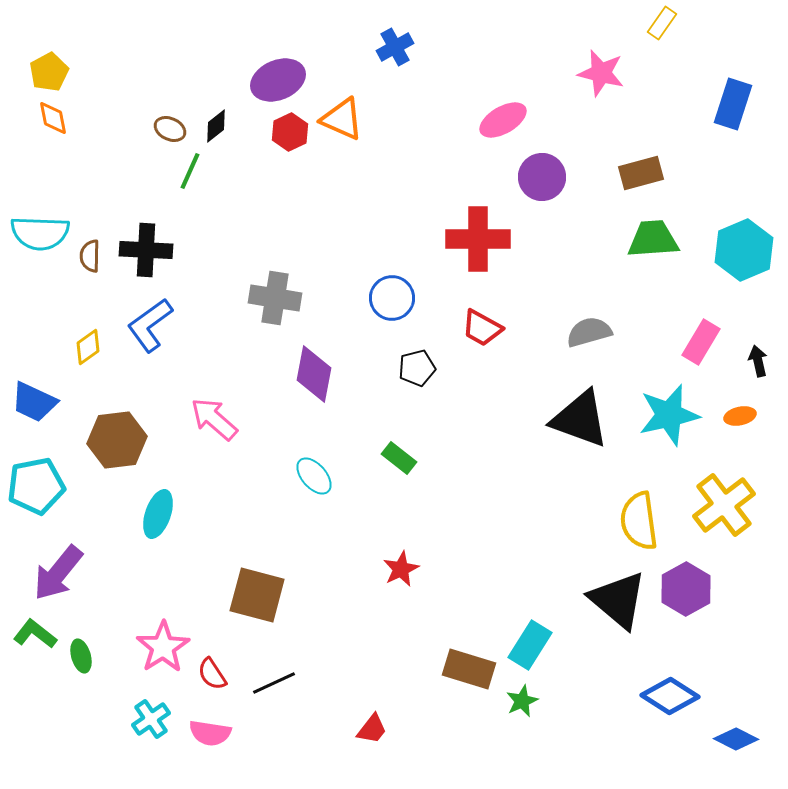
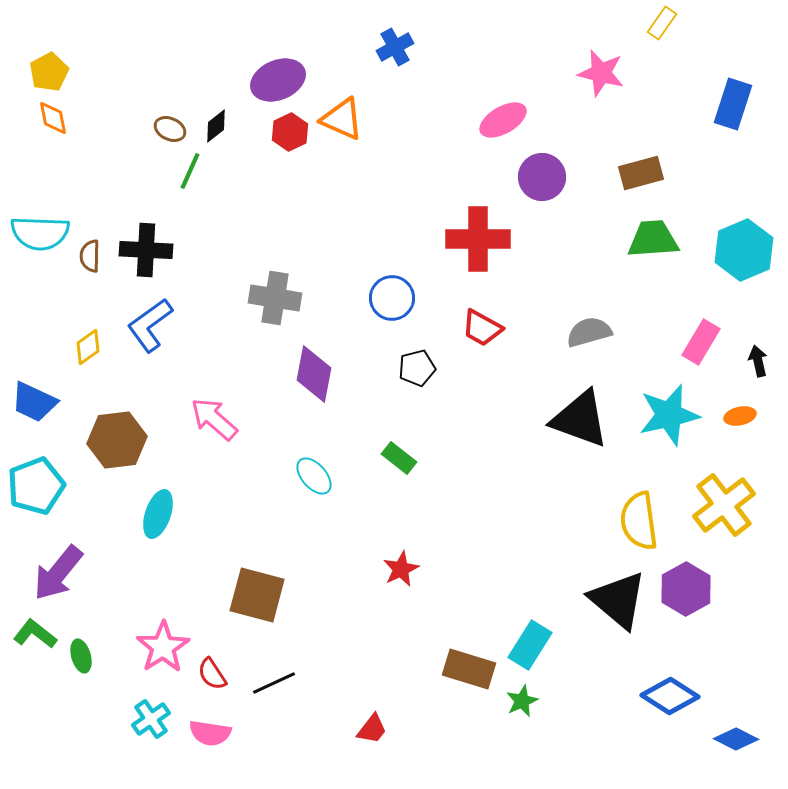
cyan pentagon at (36, 486): rotated 10 degrees counterclockwise
